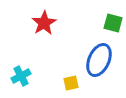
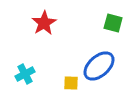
blue ellipse: moved 6 px down; rotated 24 degrees clockwise
cyan cross: moved 4 px right, 2 px up
yellow square: rotated 14 degrees clockwise
